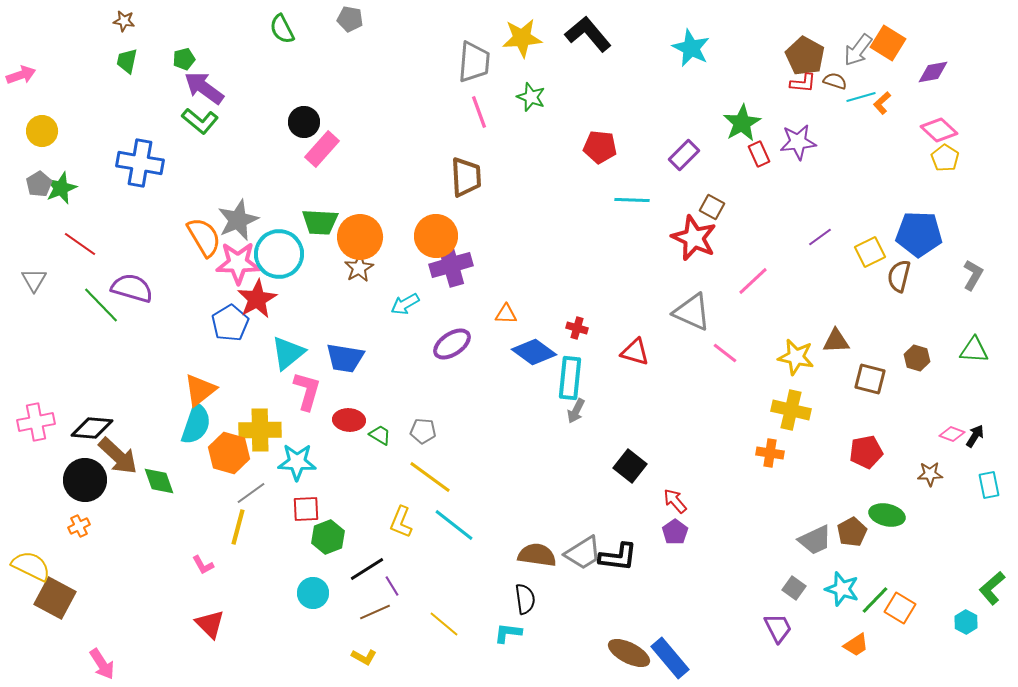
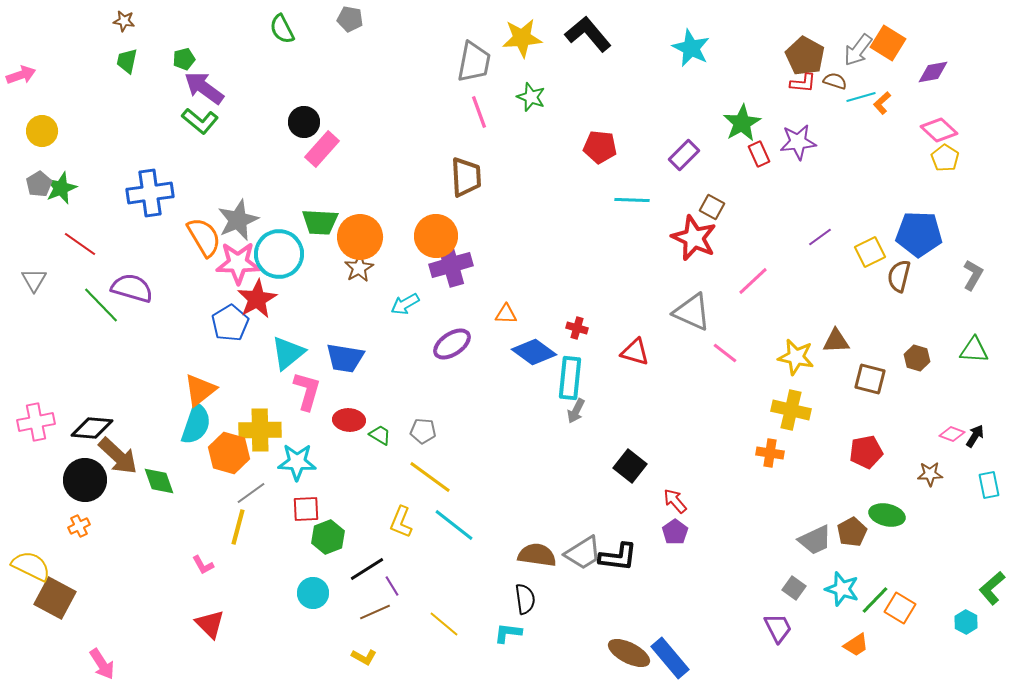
gray trapezoid at (474, 62): rotated 6 degrees clockwise
blue cross at (140, 163): moved 10 px right, 30 px down; rotated 18 degrees counterclockwise
